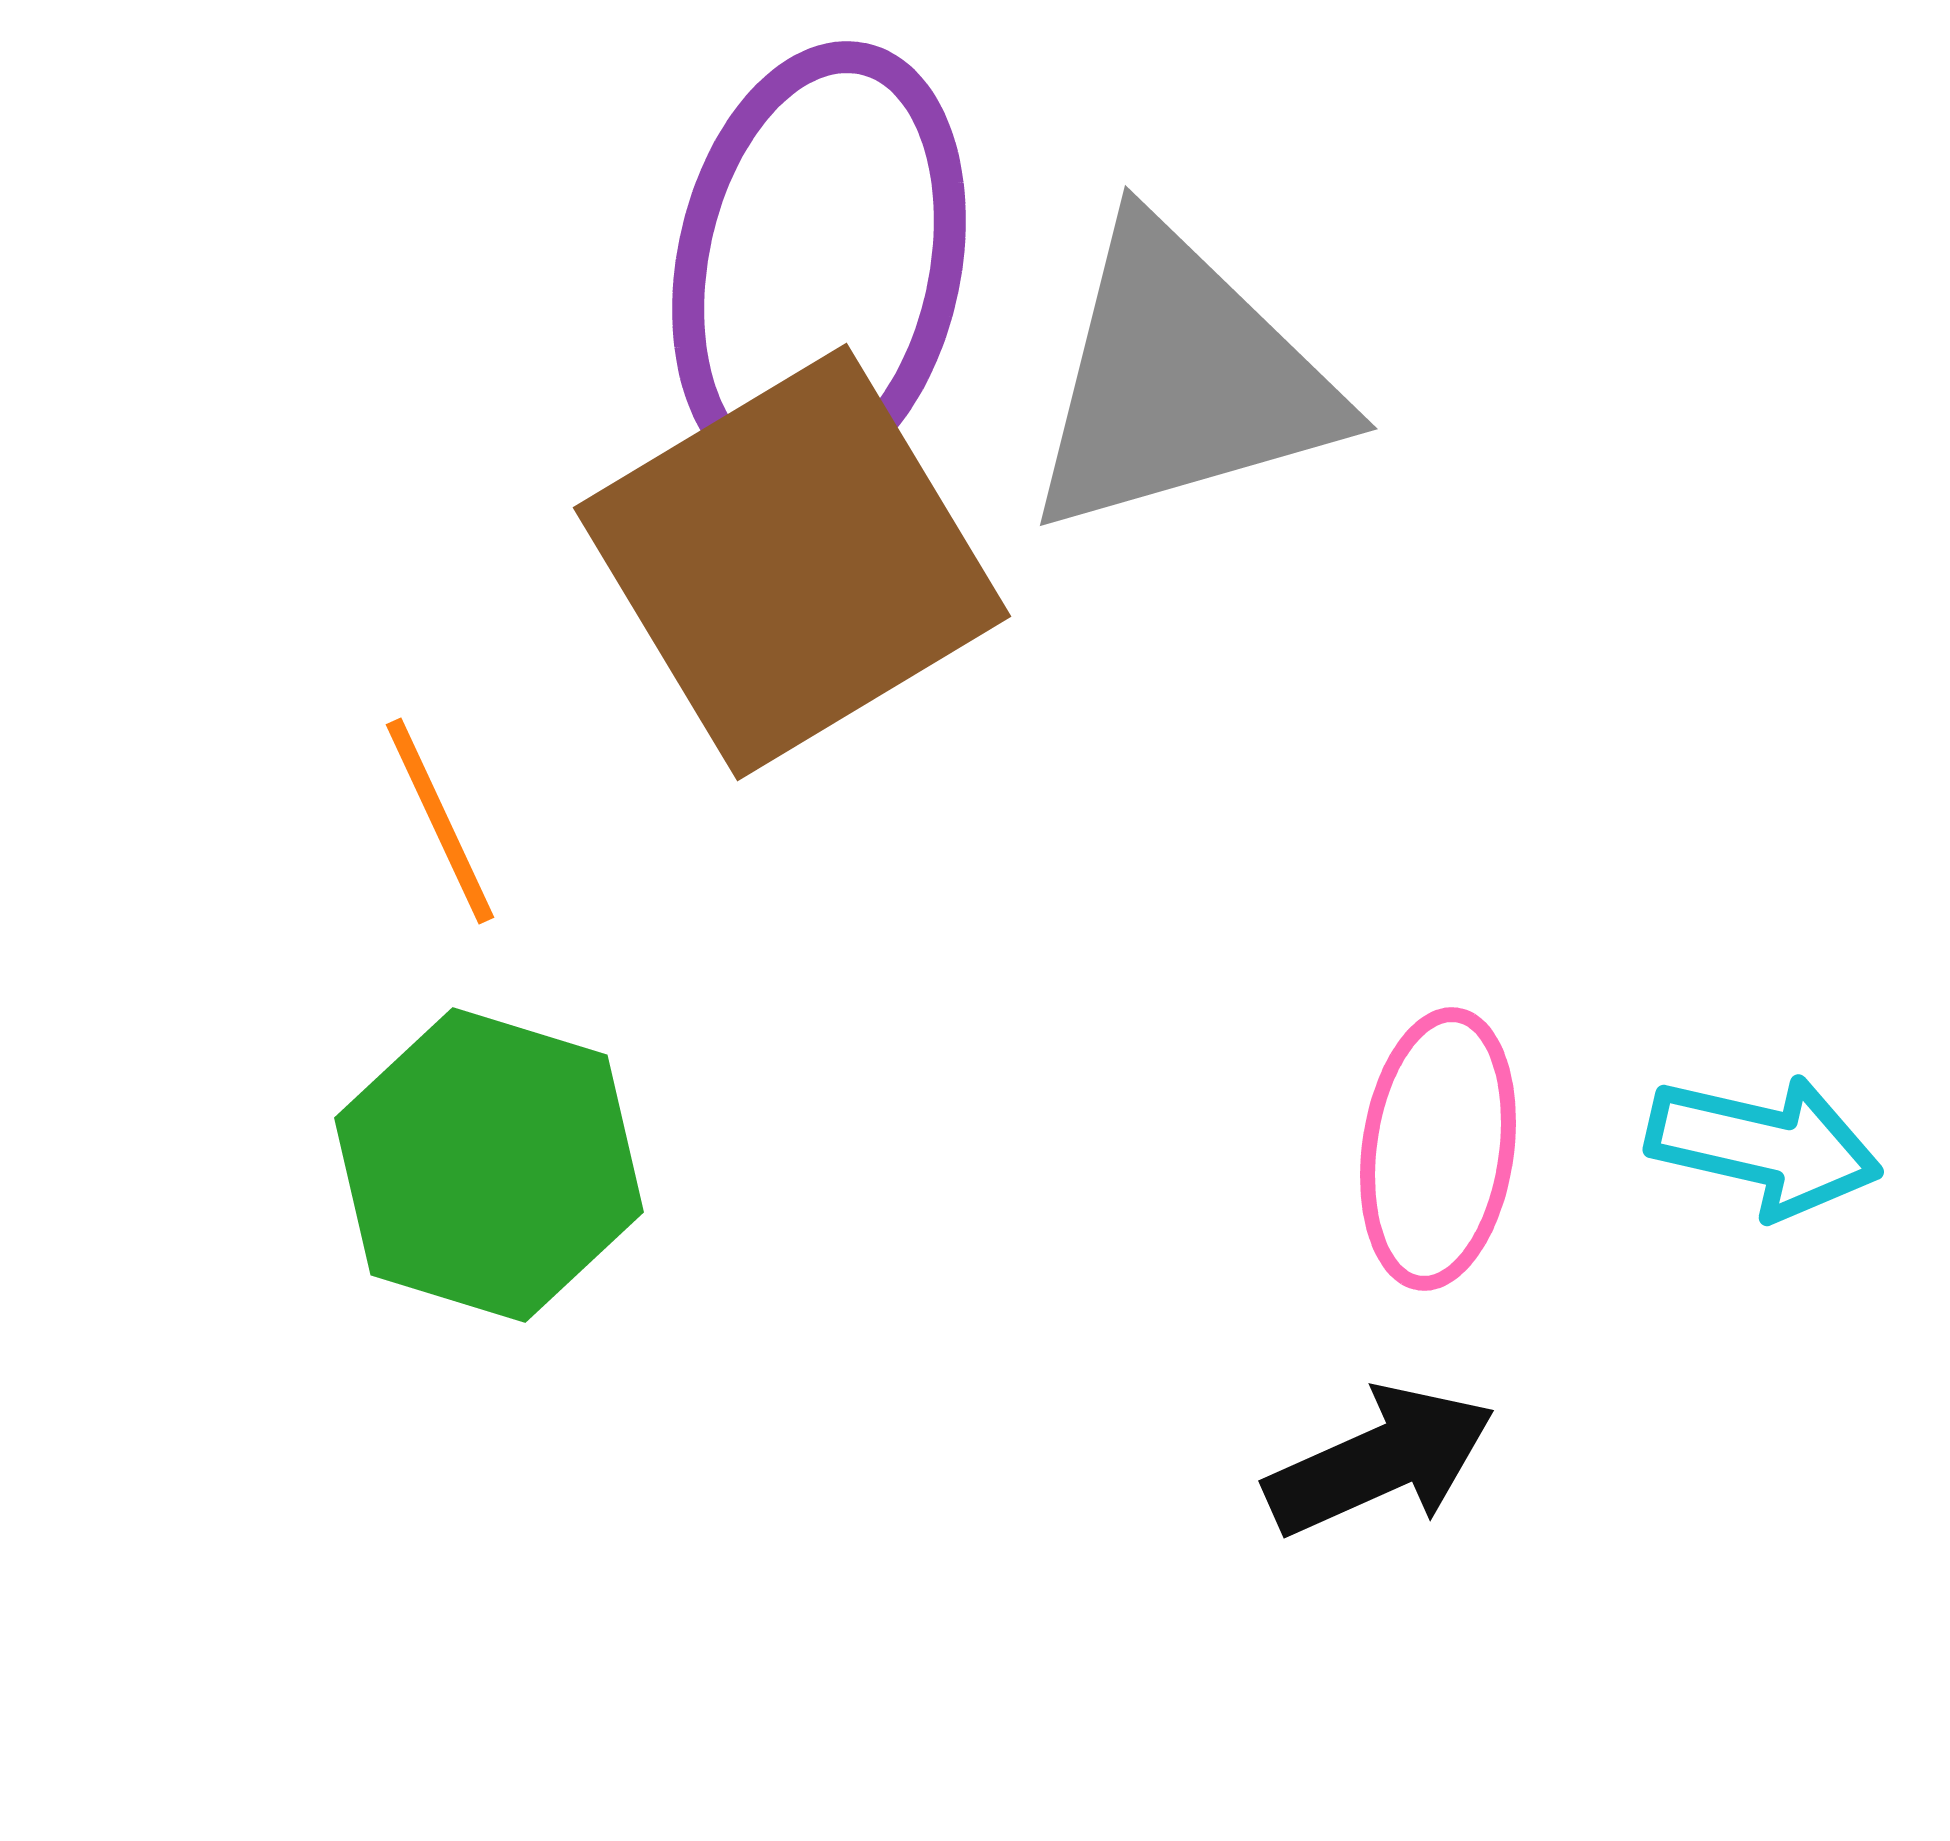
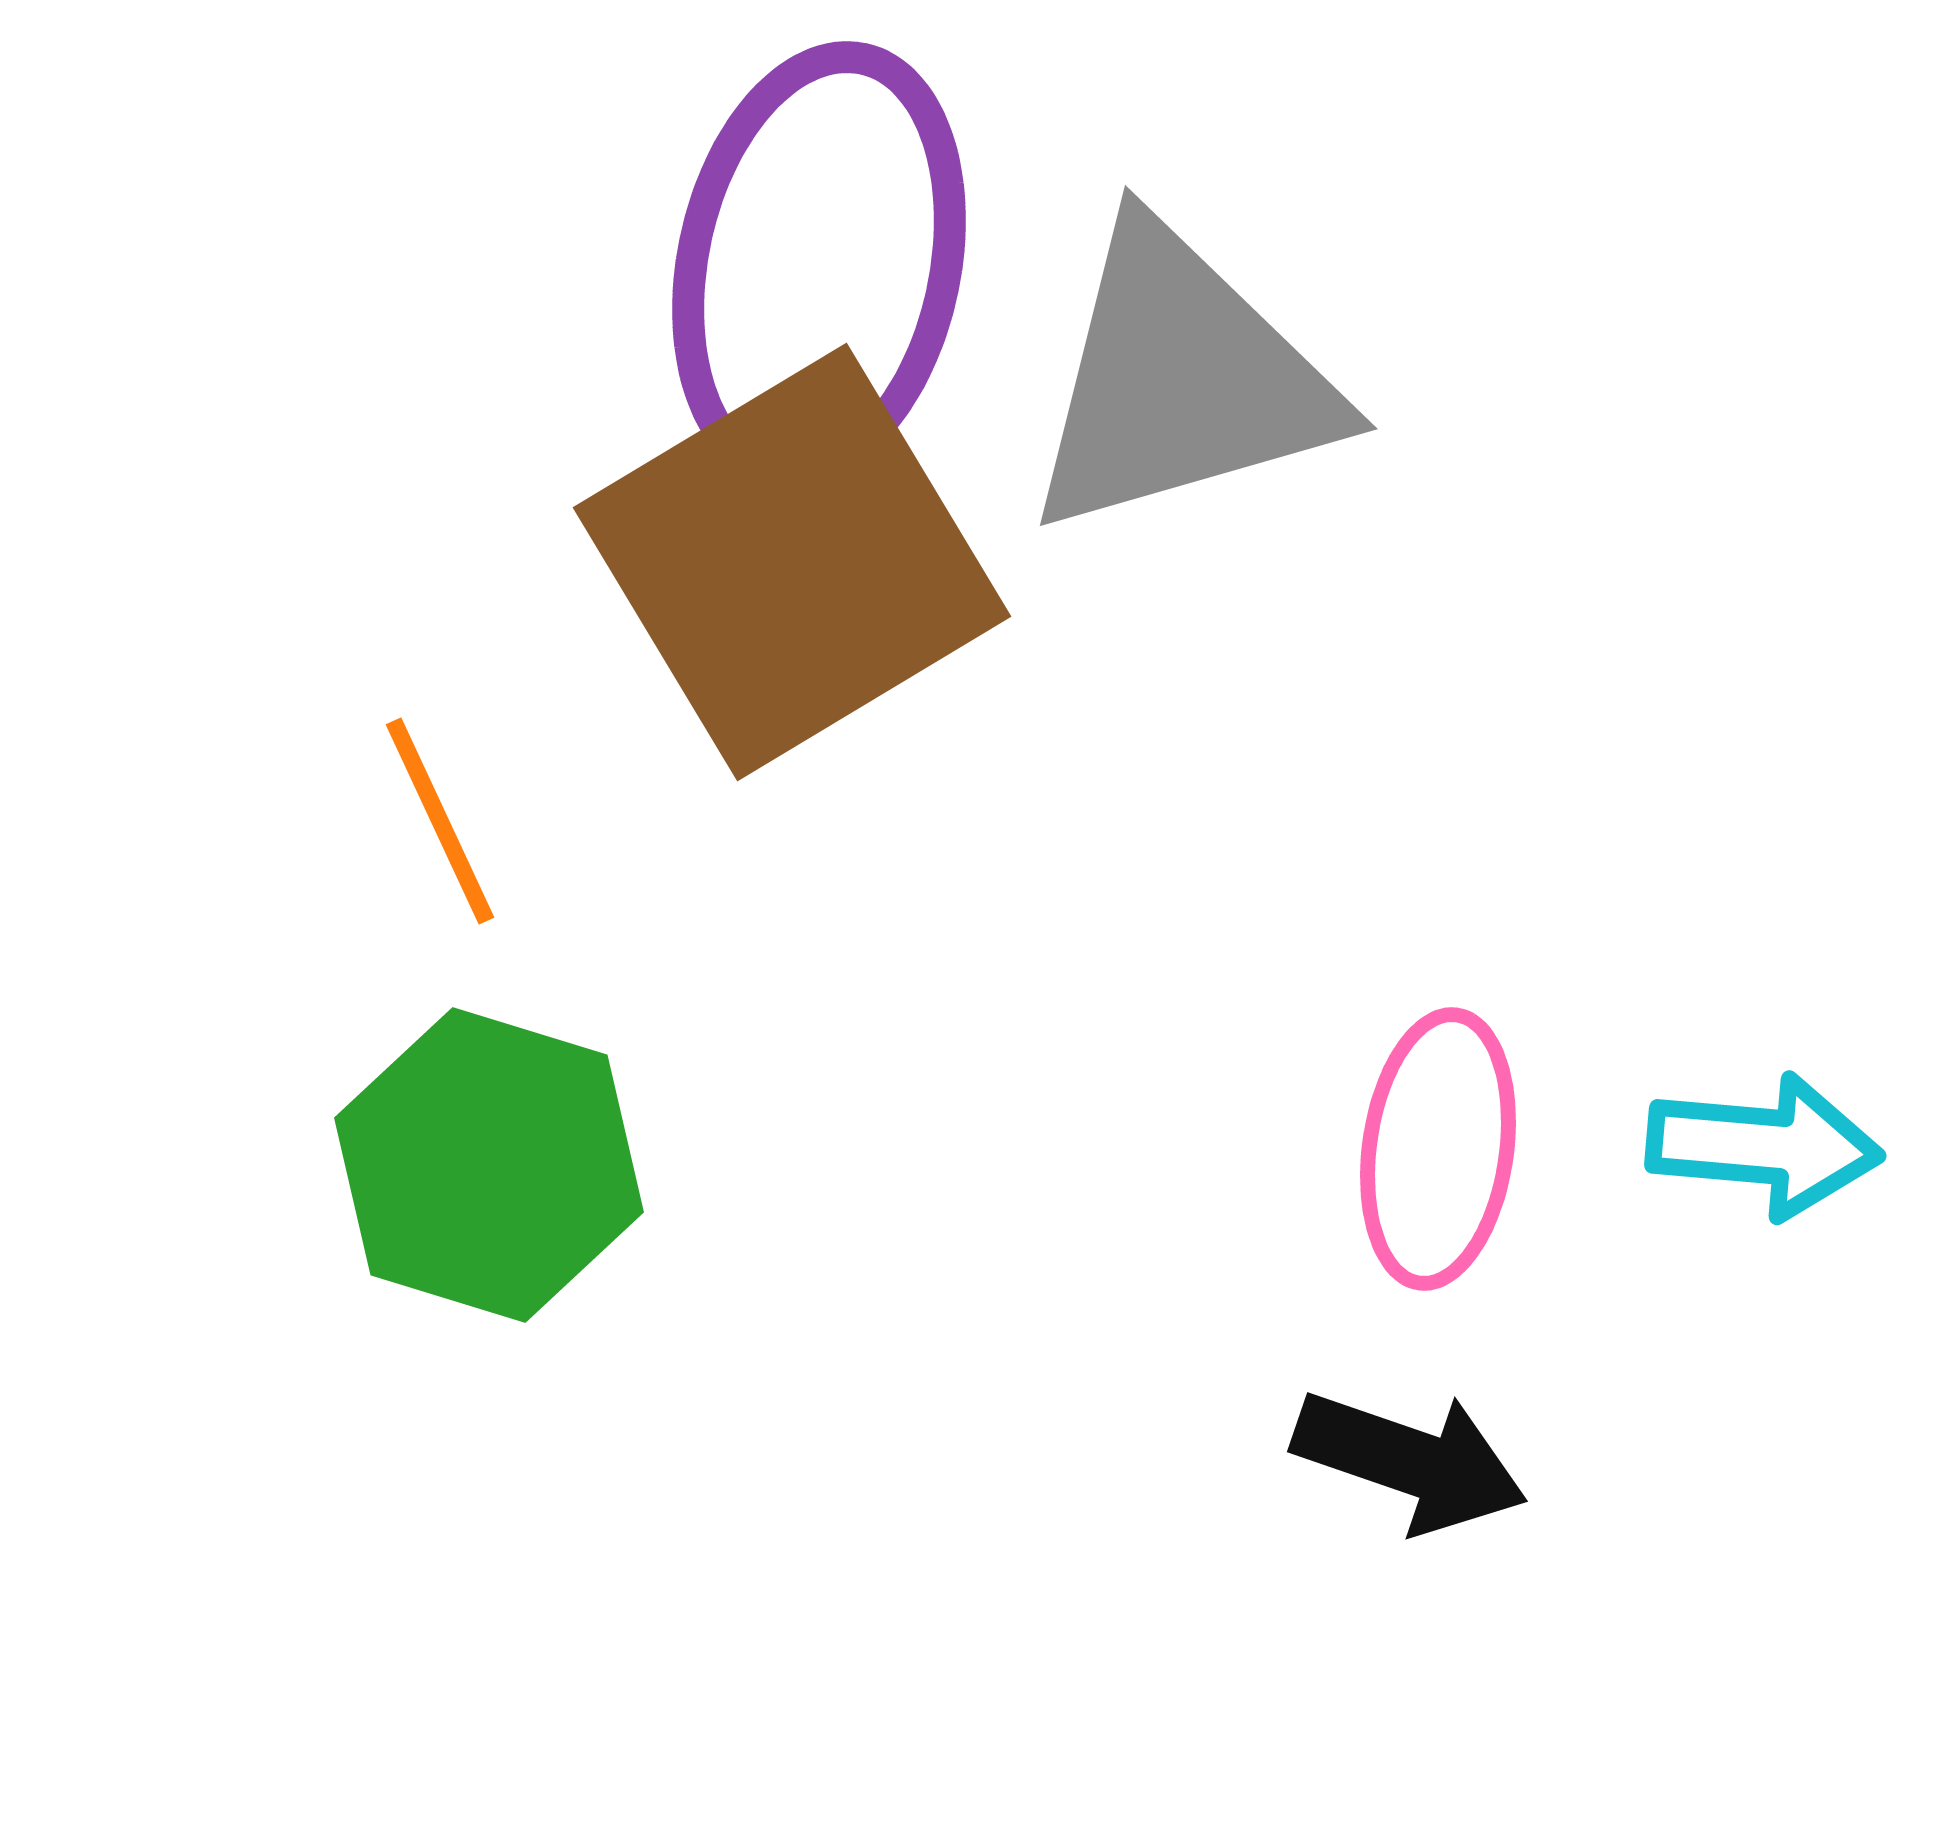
cyan arrow: rotated 8 degrees counterclockwise
black arrow: moved 30 px right; rotated 43 degrees clockwise
